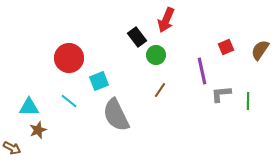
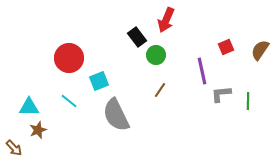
brown arrow: moved 2 px right; rotated 18 degrees clockwise
